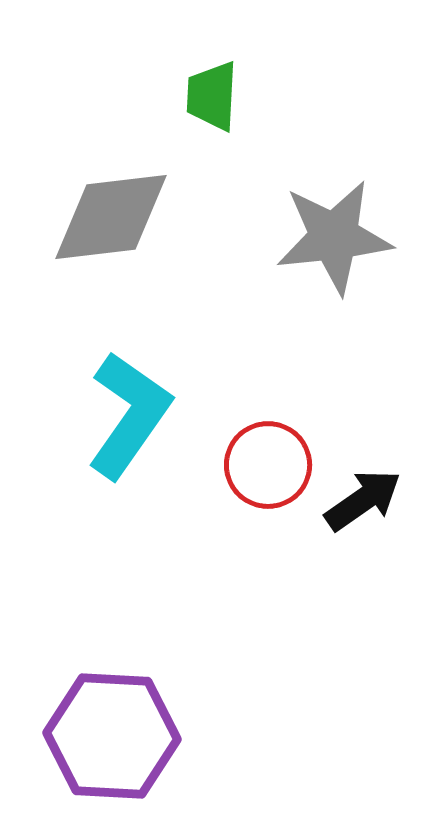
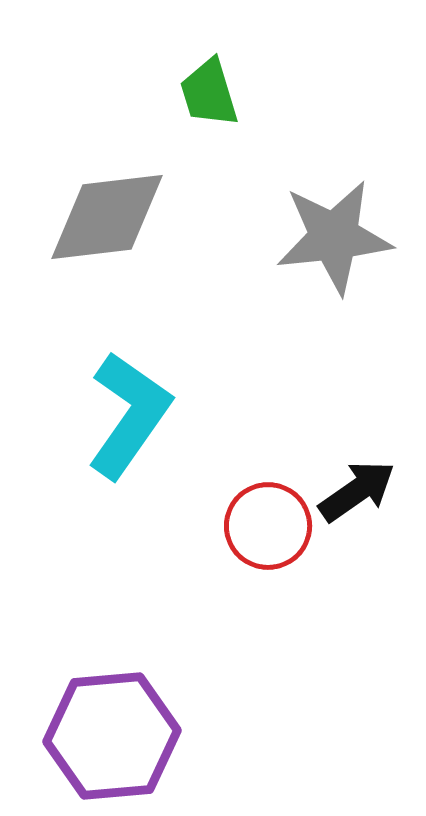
green trapezoid: moved 3 px left, 3 px up; rotated 20 degrees counterclockwise
gray diamond: moved 4 px left
red circle: moved 61 px down
black arrow: moved 6 px left, 9 px up
purple hexagon: rotated 8 degrees counterclockwise
